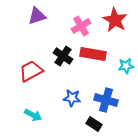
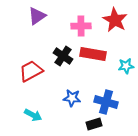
purple triangle: rotated 18 degrees counterclockwise
pink cross: rotated 30 degrees clockwise
blue cross: moved 2 px down
black rectangle: rotated 49 degrees counterclockwise
